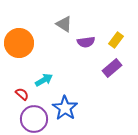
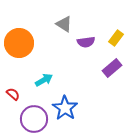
yellow rectangle: moved 2 px up
red semicircle: moved 9 px left
